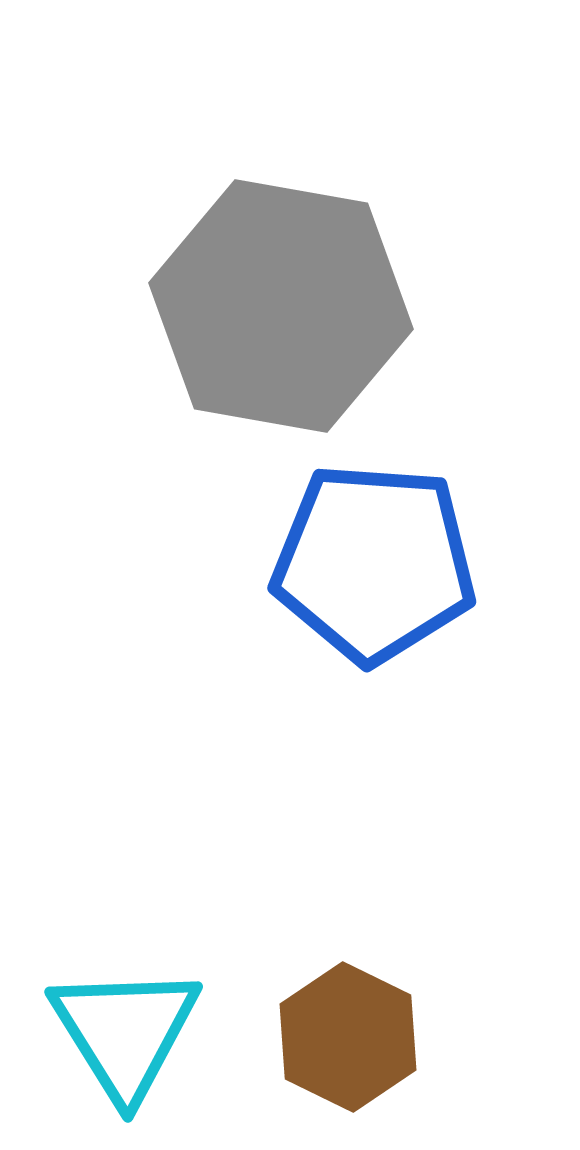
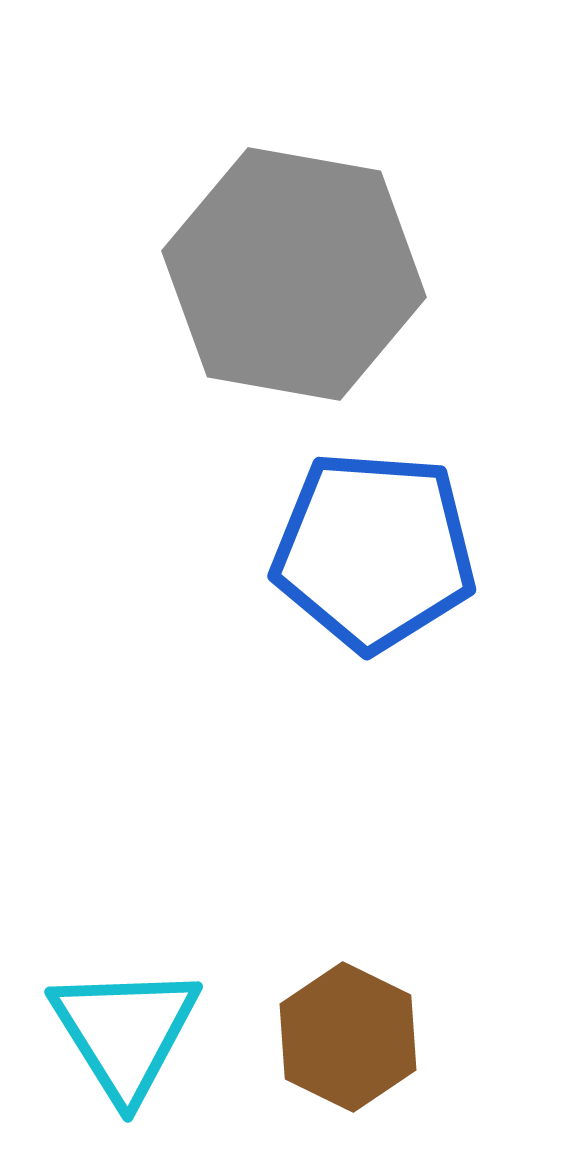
gray hexagon: moved 13 px right, 32 px up
blue pentagon: moved 12 px up
